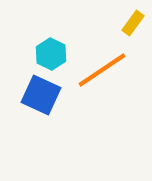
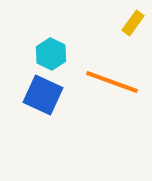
orange line: moved 10 px right, 12 px down; rotated 54 degrees clockwise
blue square: moved 2 px right
